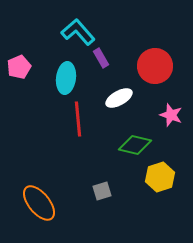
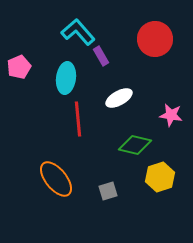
purple rectangle: moved 2 px up
red circle: moved 27 px up
pink star: rotated 10 degrees counterclockwise
gray square: moved 6 px right
orange ellipse: moved 17 px right, 24 px up
